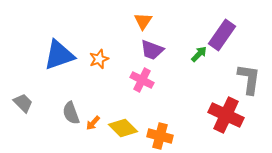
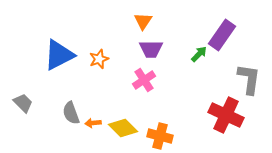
purple trapezoid: moved 1 px left, 1 px up; rotated 20 degrees counterclockwise
blue triangle: rotated 8 degrees counterclockwise
pink cross: moved 2 px right; rotated 30 degrees clockwise
orange arrow: rotated 42 degrees clockwise
